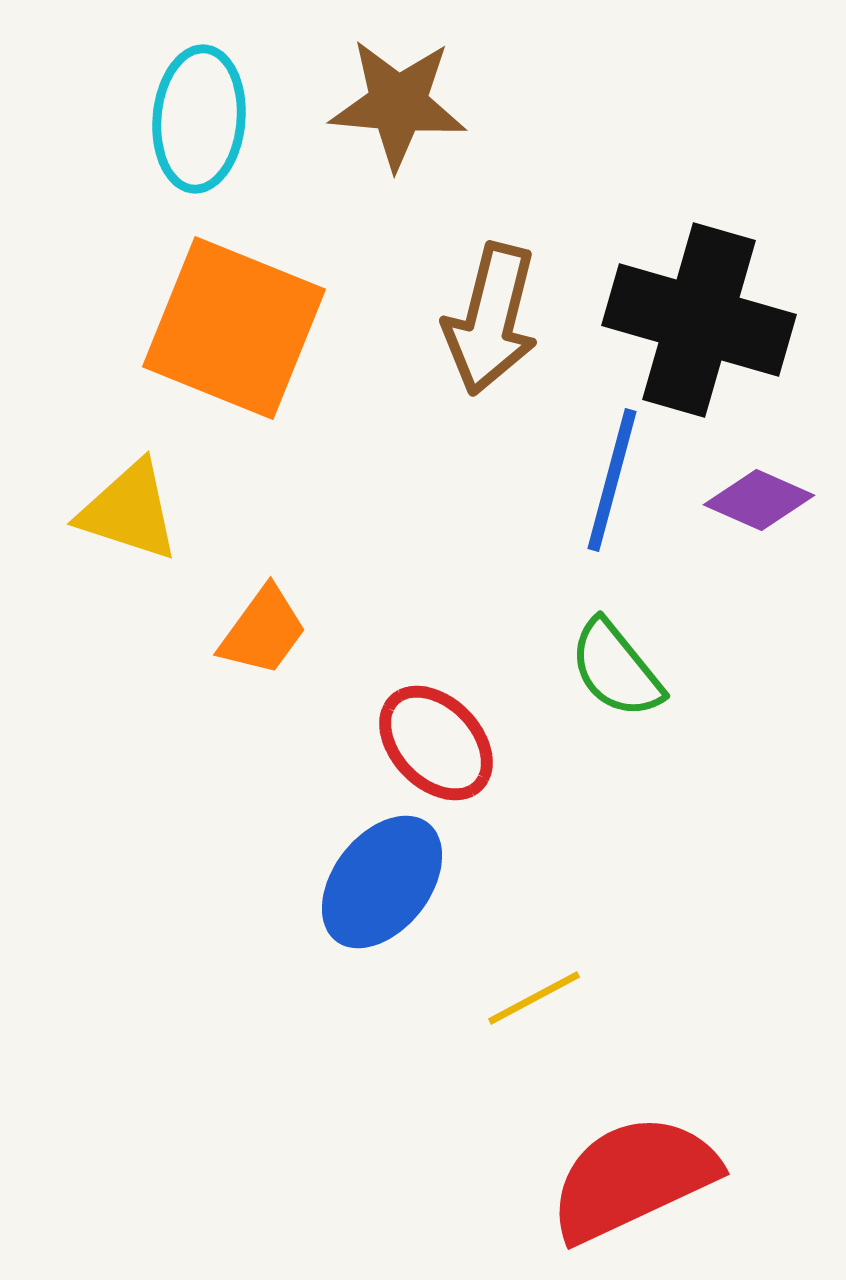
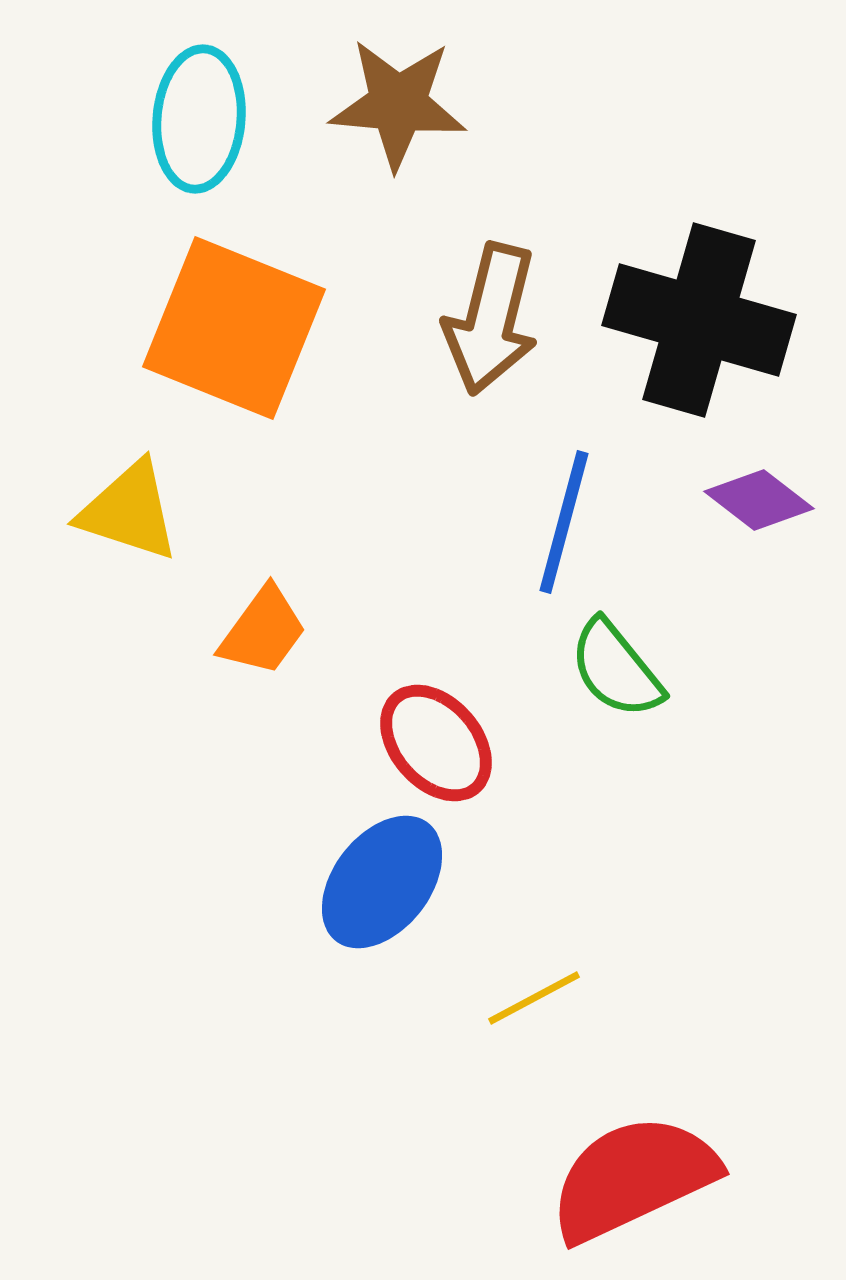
blue line: moved 48 px left, 42 px down
purple diamond: rotated 14 degrees clockwise
red ellipse: rotated 3 degrees clockwise
